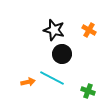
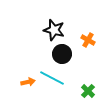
orange cross: moved 1 px left, 10 px down
green cross: rotated 24 degrees clockwise
